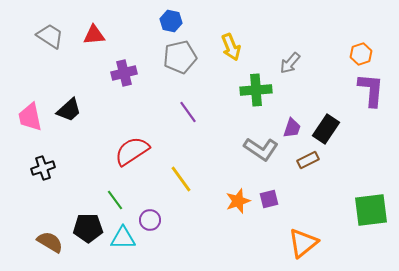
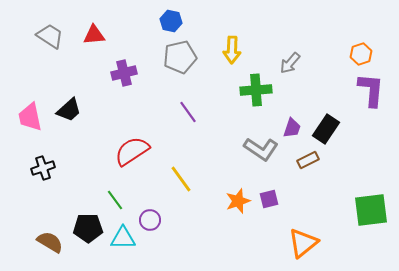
yellow arrow: moved 1 px right, 3 px down; rotated 24 degrees clockwise
